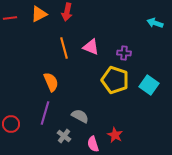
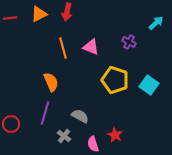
cyan arrow: moved 1 px right; rotated 119 degrees clockwise
orange line: moved 1 px left
purple cross: moved 5 px right, 11 px up; rotated 24 degrees clockwise
